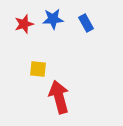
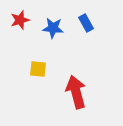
blue star: moved 9 px down; rotated 10 degrees clockwise
red star: moved 4 px left, 4 px up
red arrow: moved 17 px right, 5 px up
